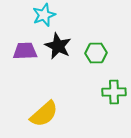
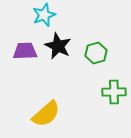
green hexagon: rotated 15 degrees counterclockwise
yellow semicircle: moved 2 px right
